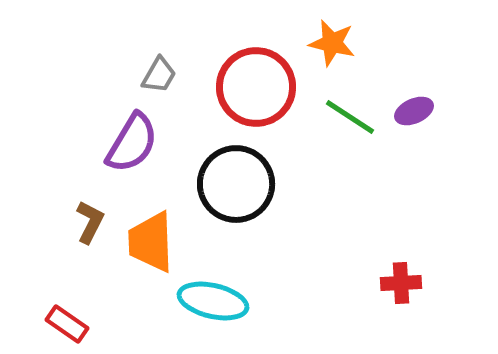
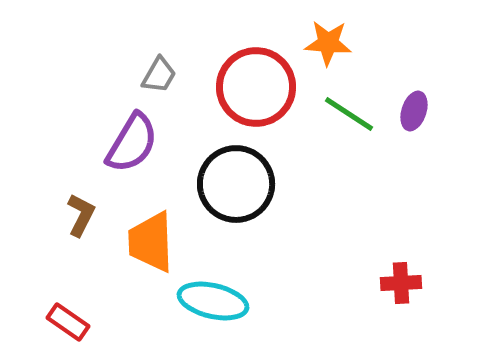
orange star: moved 4 px left; rotated 9 degrees counterclockwise
purple ellipse: rotated 48 degrees counterclockwise
green line: moved 1 px left, 3 px up
brown L-shape: moved 9 px left, 7 px up
red rectangle: moved 1 px right, 2 px up
